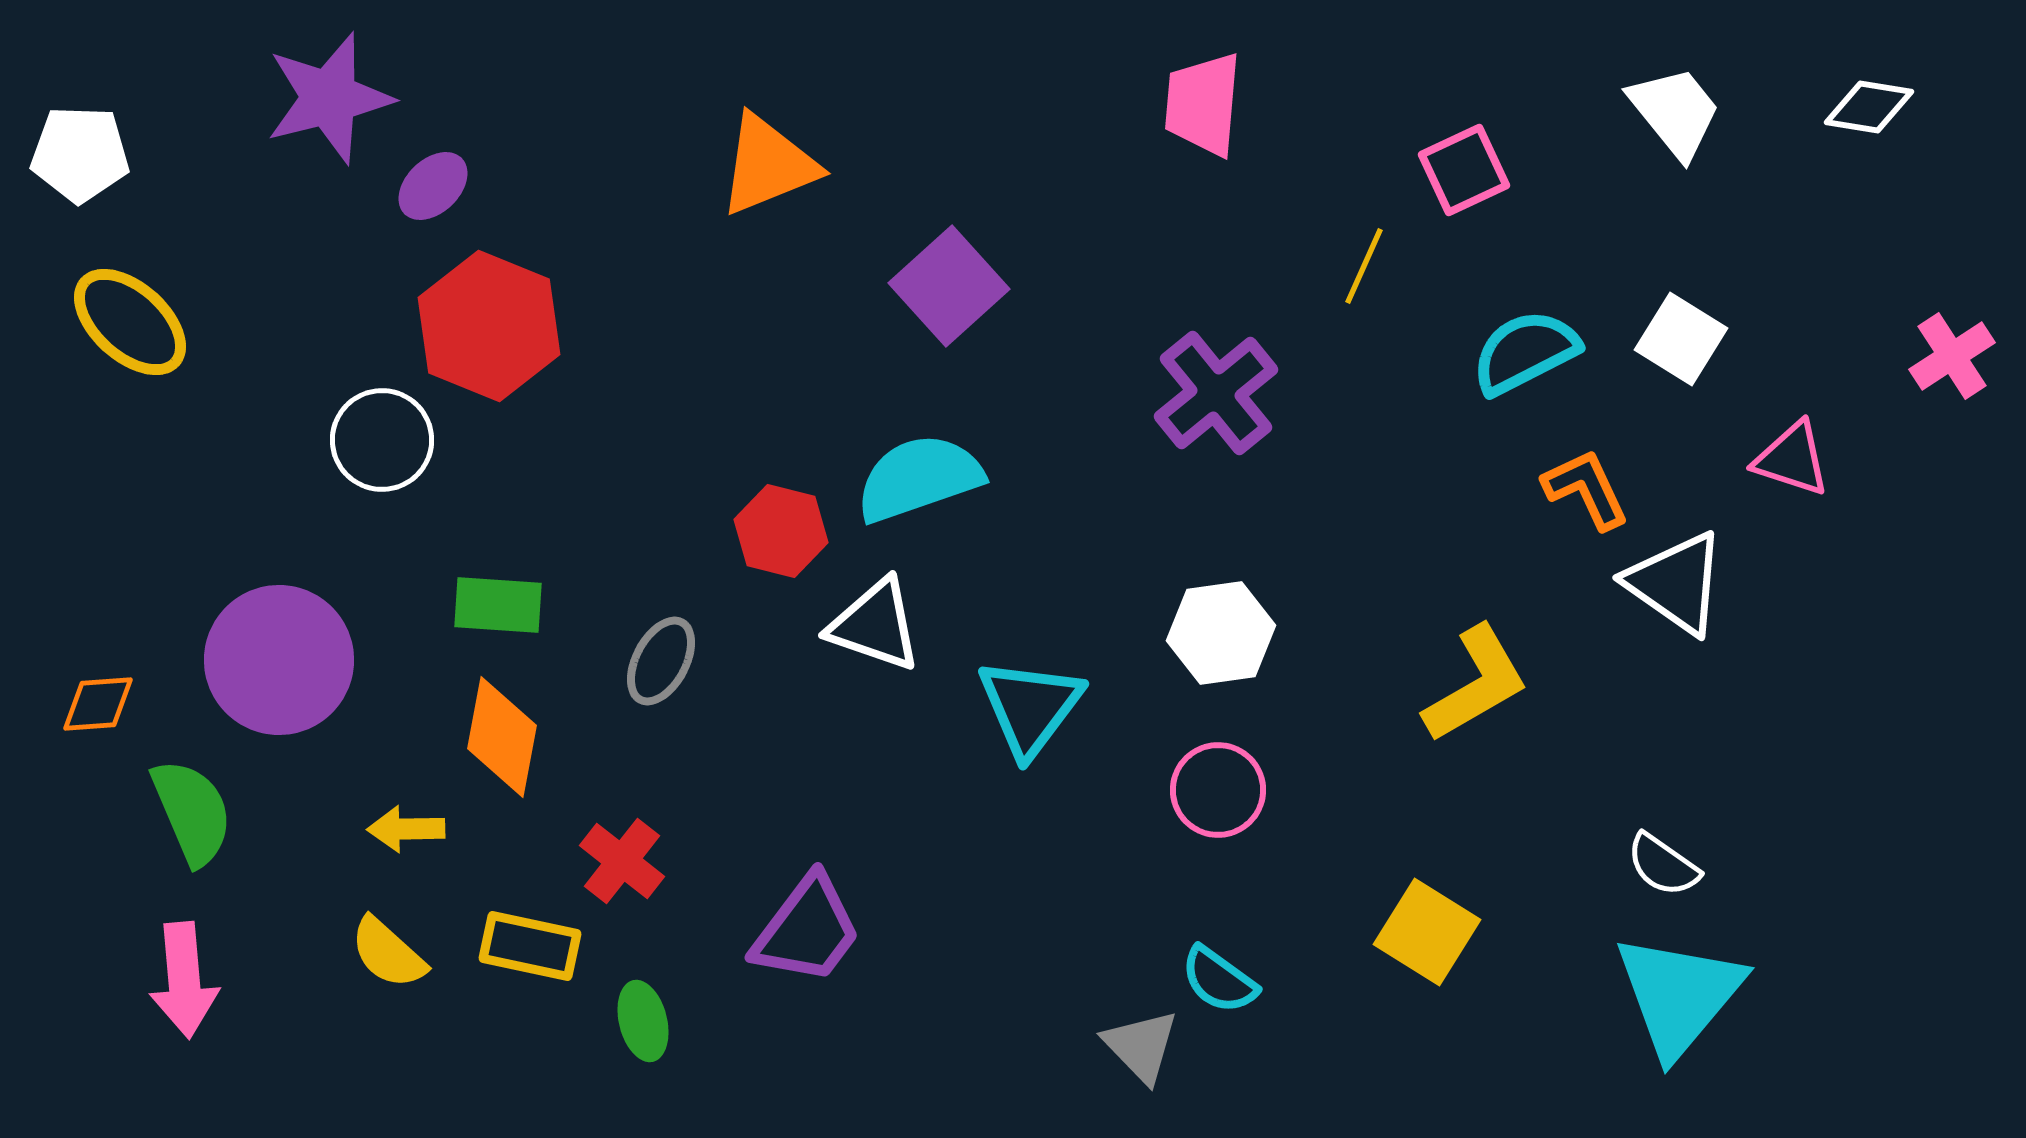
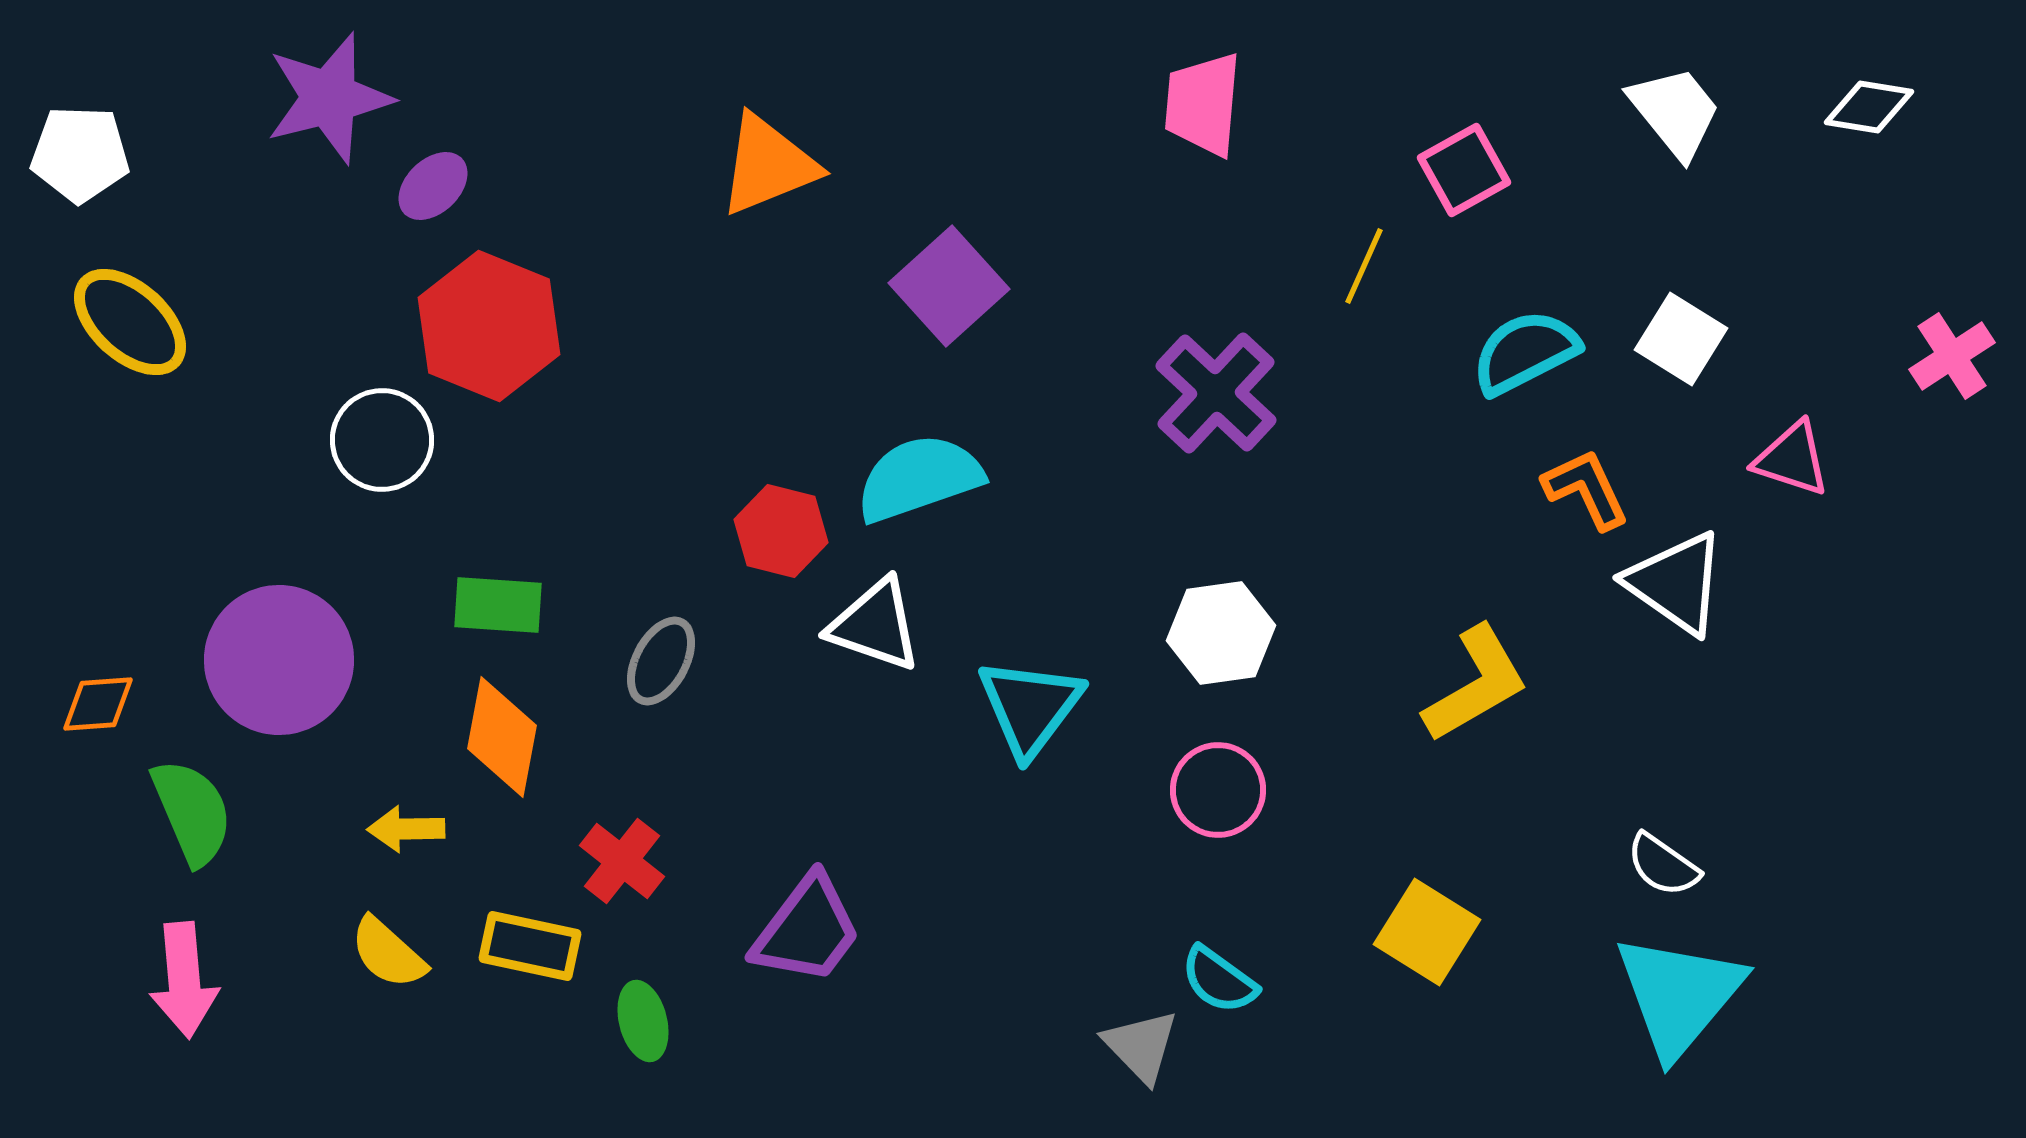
pink square at (1464, 170): rotated 4 degrees counterclockwise
purple cross at (1216, 393): rotated 8 degrees counterclockwise
